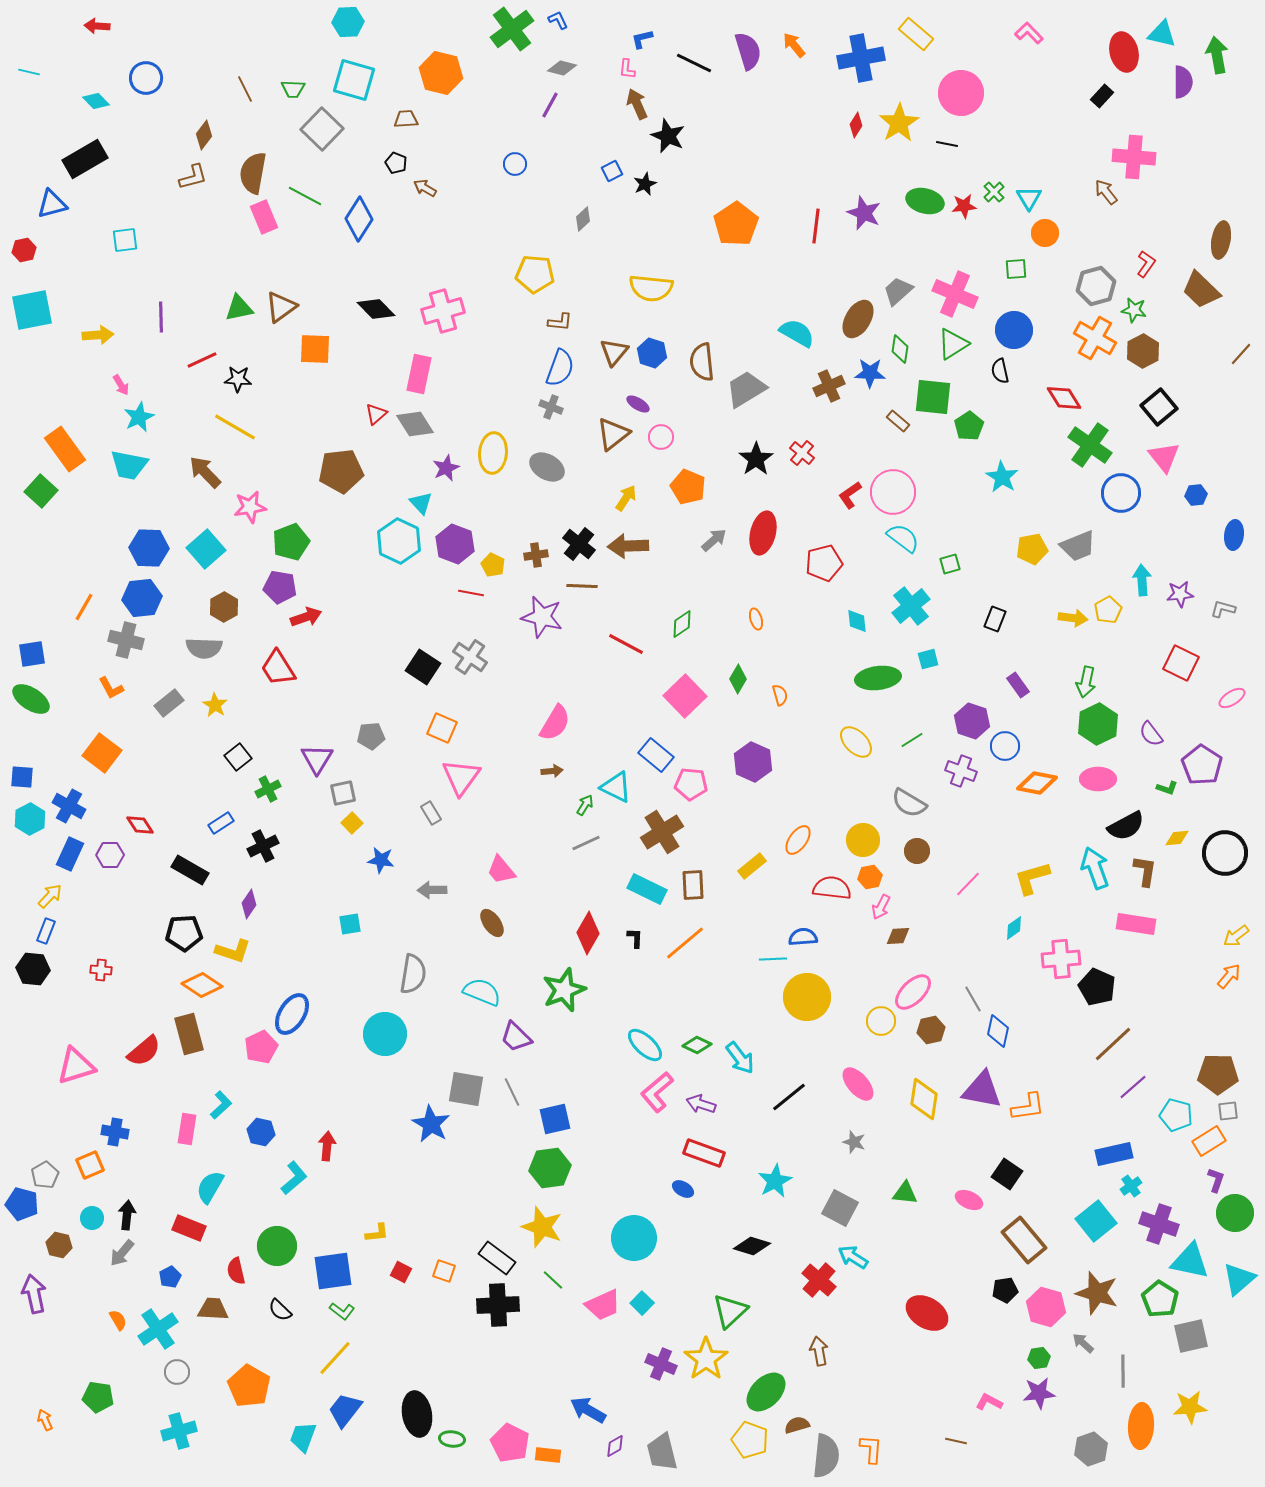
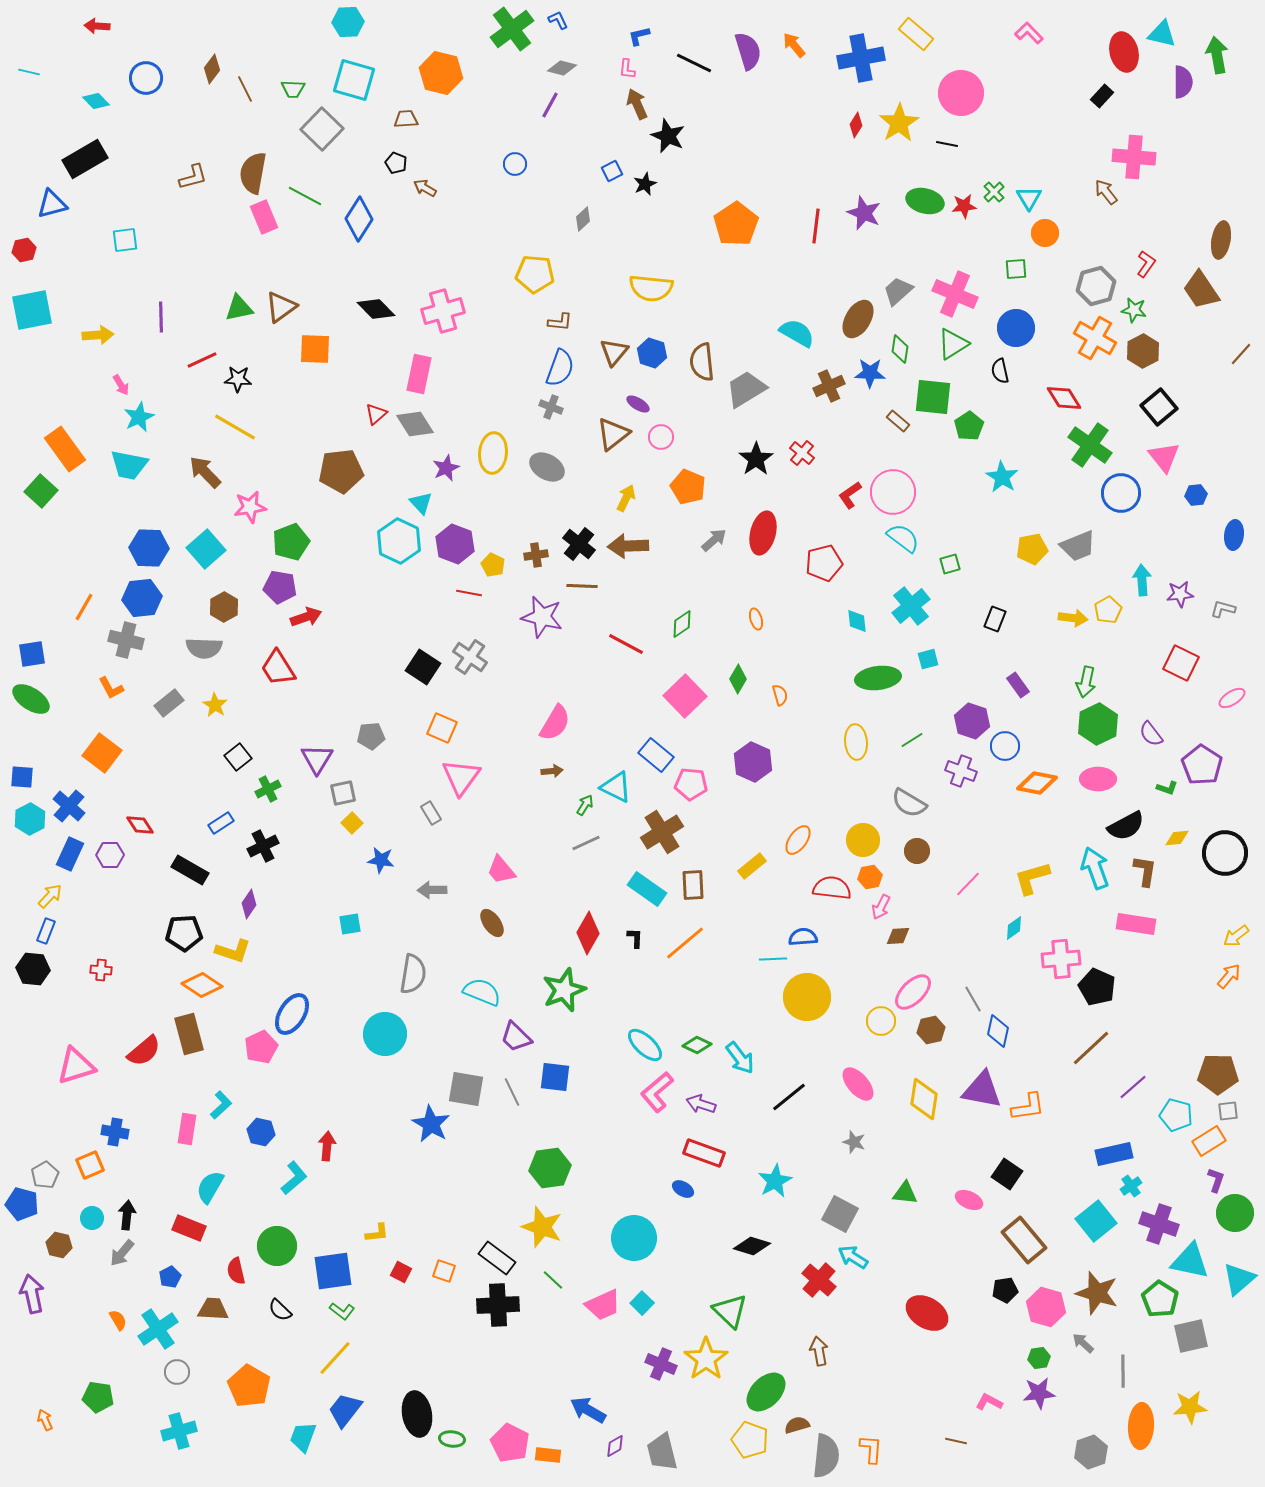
blue L-shape at (642, 39): moved 3 px left, 3 px up
brown diamond at (204, 135): moved 8 px right, 66 px up
brown trapezoid at (1201, 290): rotated 12 degrees clockwise
blue circle at (1014, 330): moved 2 px right, 2 px up
yellow arrow at (626, 498): rotated 8 degrees counterclockwise
red line at (471, 593): moved 2 px left
yellow ellipse at (856, 742): rotated 40 degrees clockwise
blue cross at (69, 806): rotated 12 degrees clockwise
cyan rectangle at (647, 889): rotated 9 degrees clockwise
brown line at (1113, 1044): moved 22 px left, 4 px down
blue square at (555, 1119): moved 42 px up; rotated 20 degrees clockwise
gray square at (840, 1208): moved 6 px down
purple arrow at (34, 1294): moved 2 px left
green triangle at (730, 1311): rotated 33 degrees counterclockwise
gray hexagon at (1091, 1449): moved 3 px down
